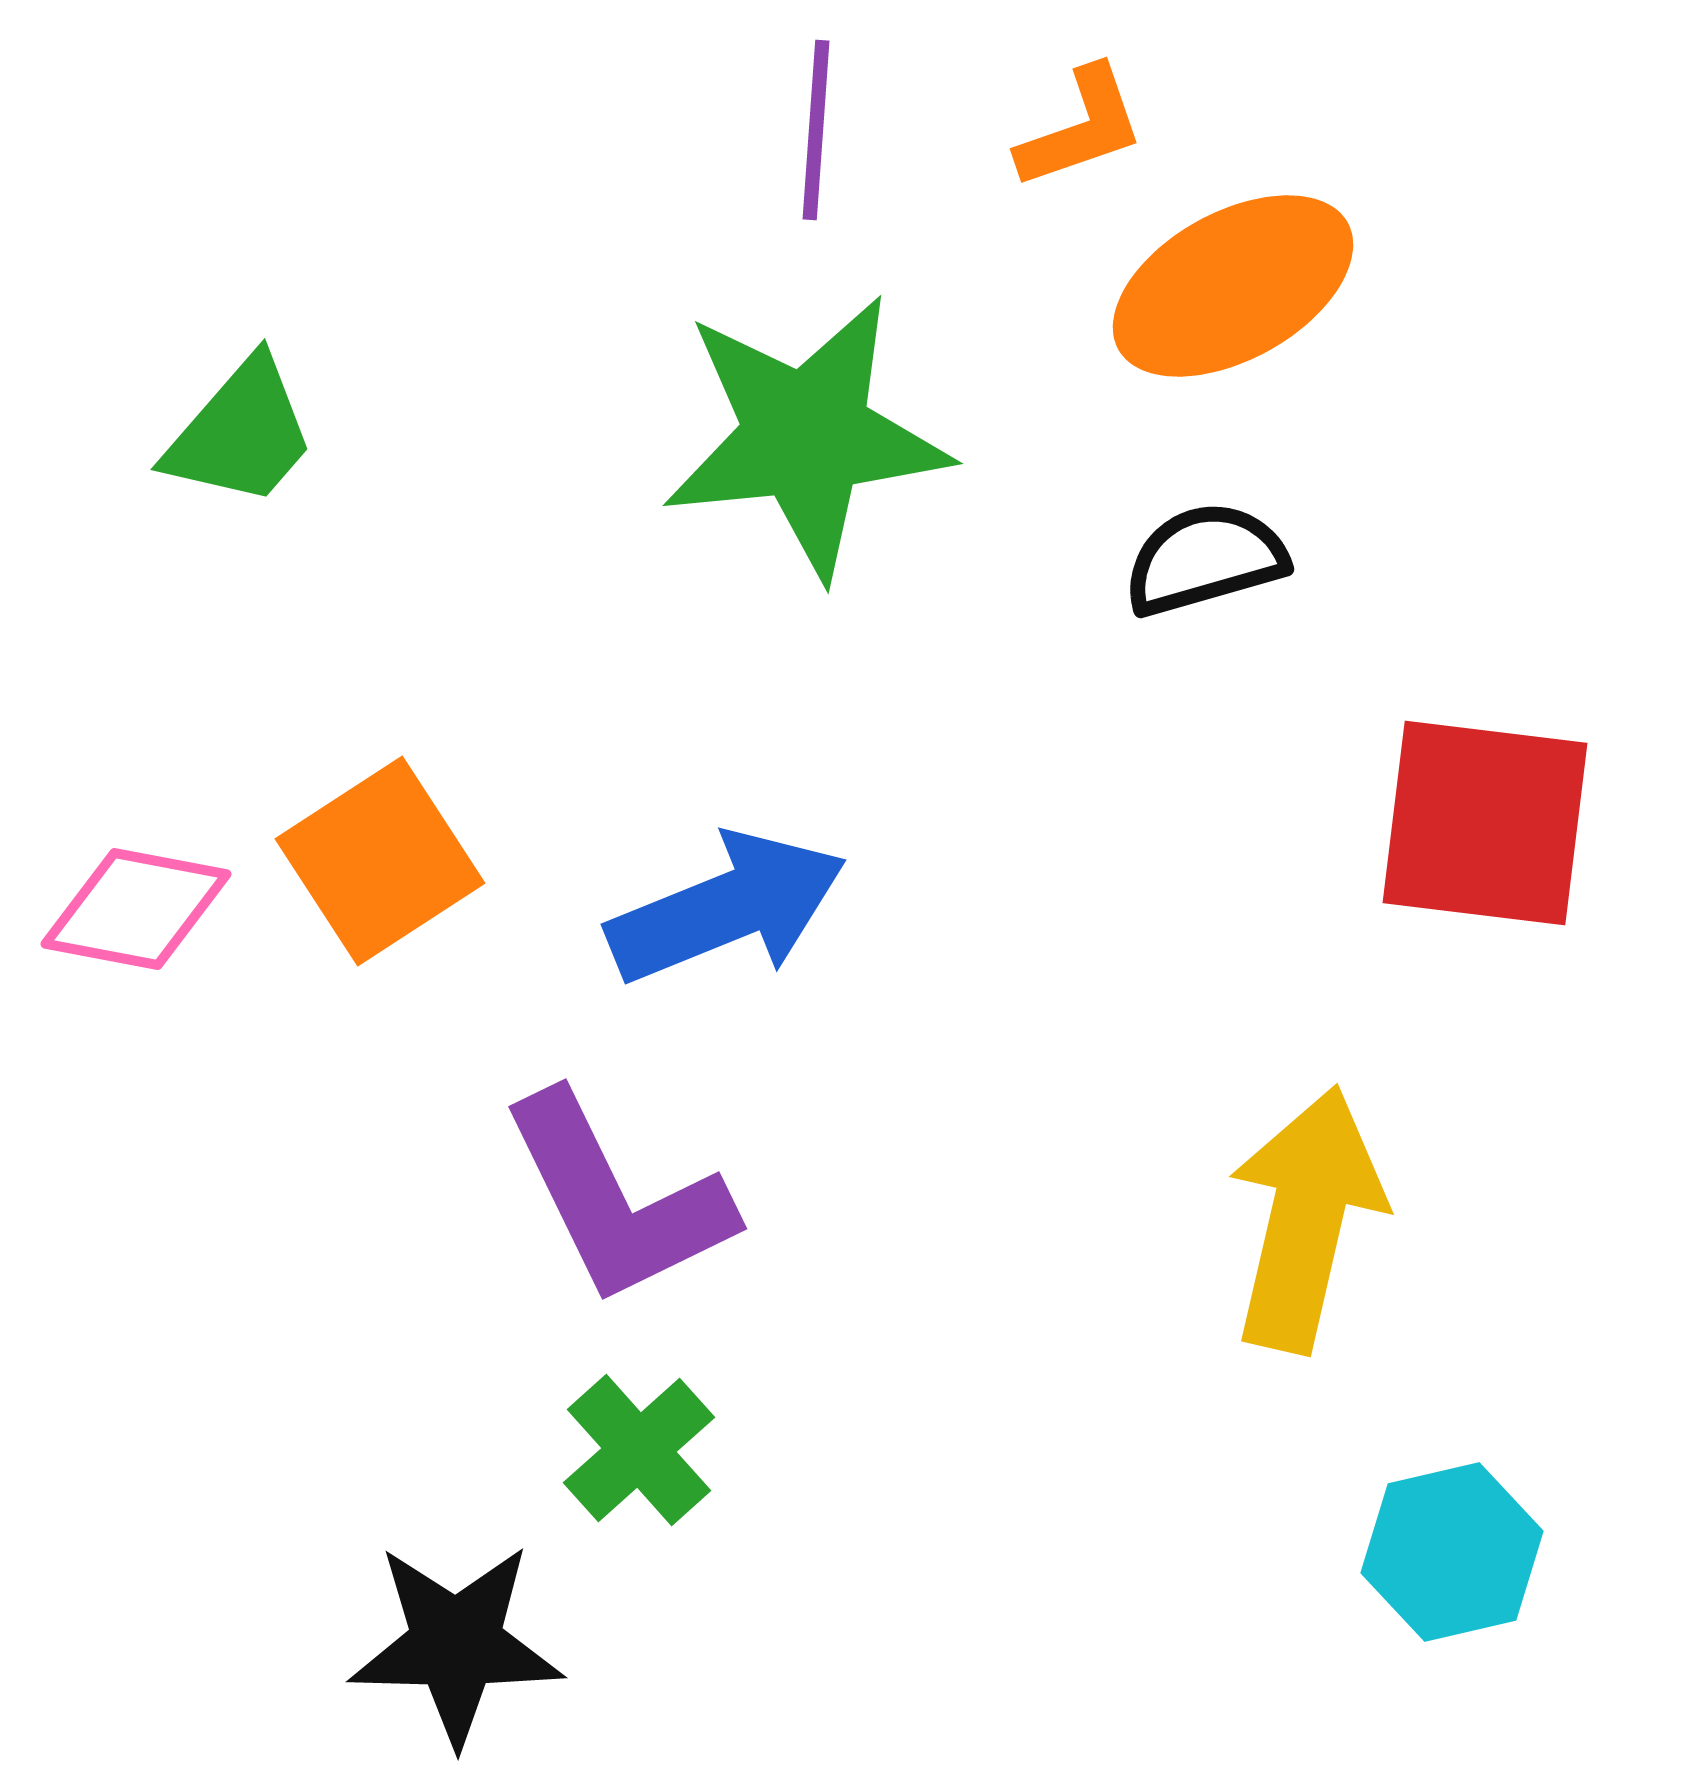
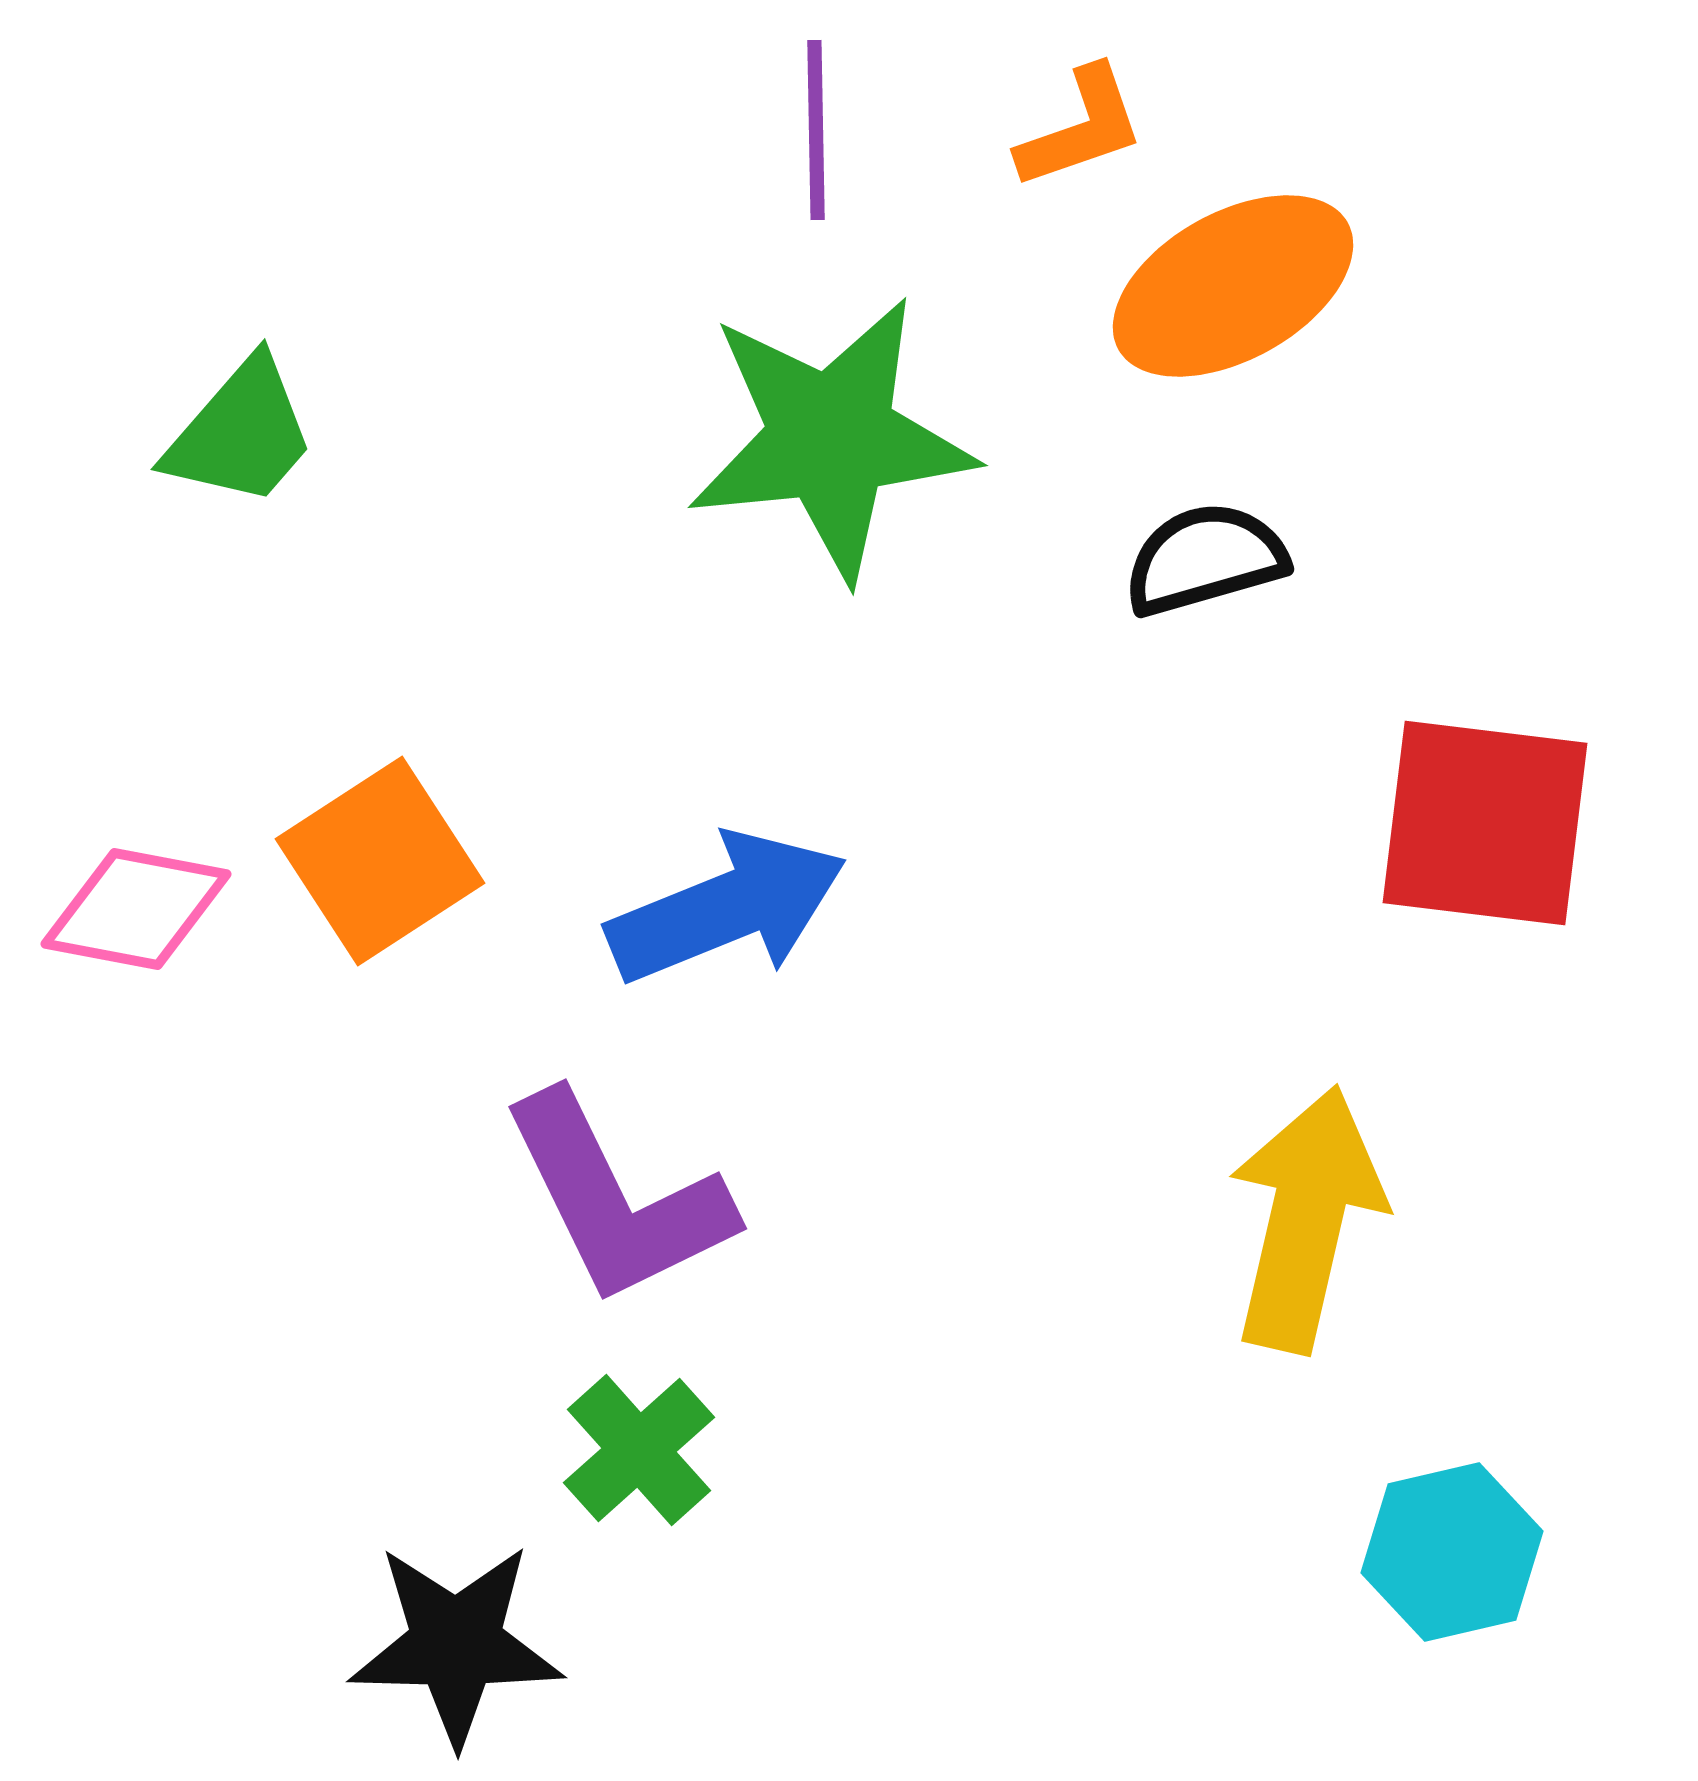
purple line: rotated 5 degrees counterclockwise
green star: moved 25 px right, 2 px down
